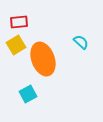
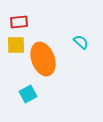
yellow square: rotated 30 degrees clockwise
